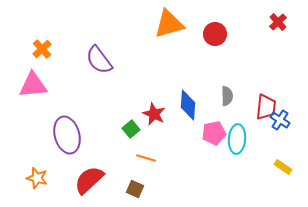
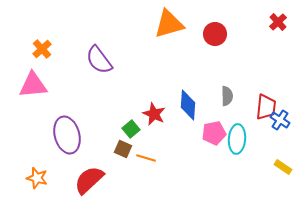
brown square: moved 12 px left, 40 px up
